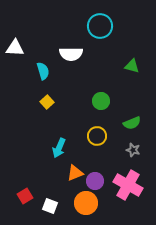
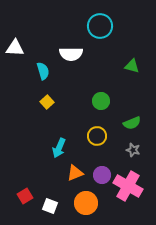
purple circle: moved 7 px right, 6 px up
pink cross: moved 1 px down
